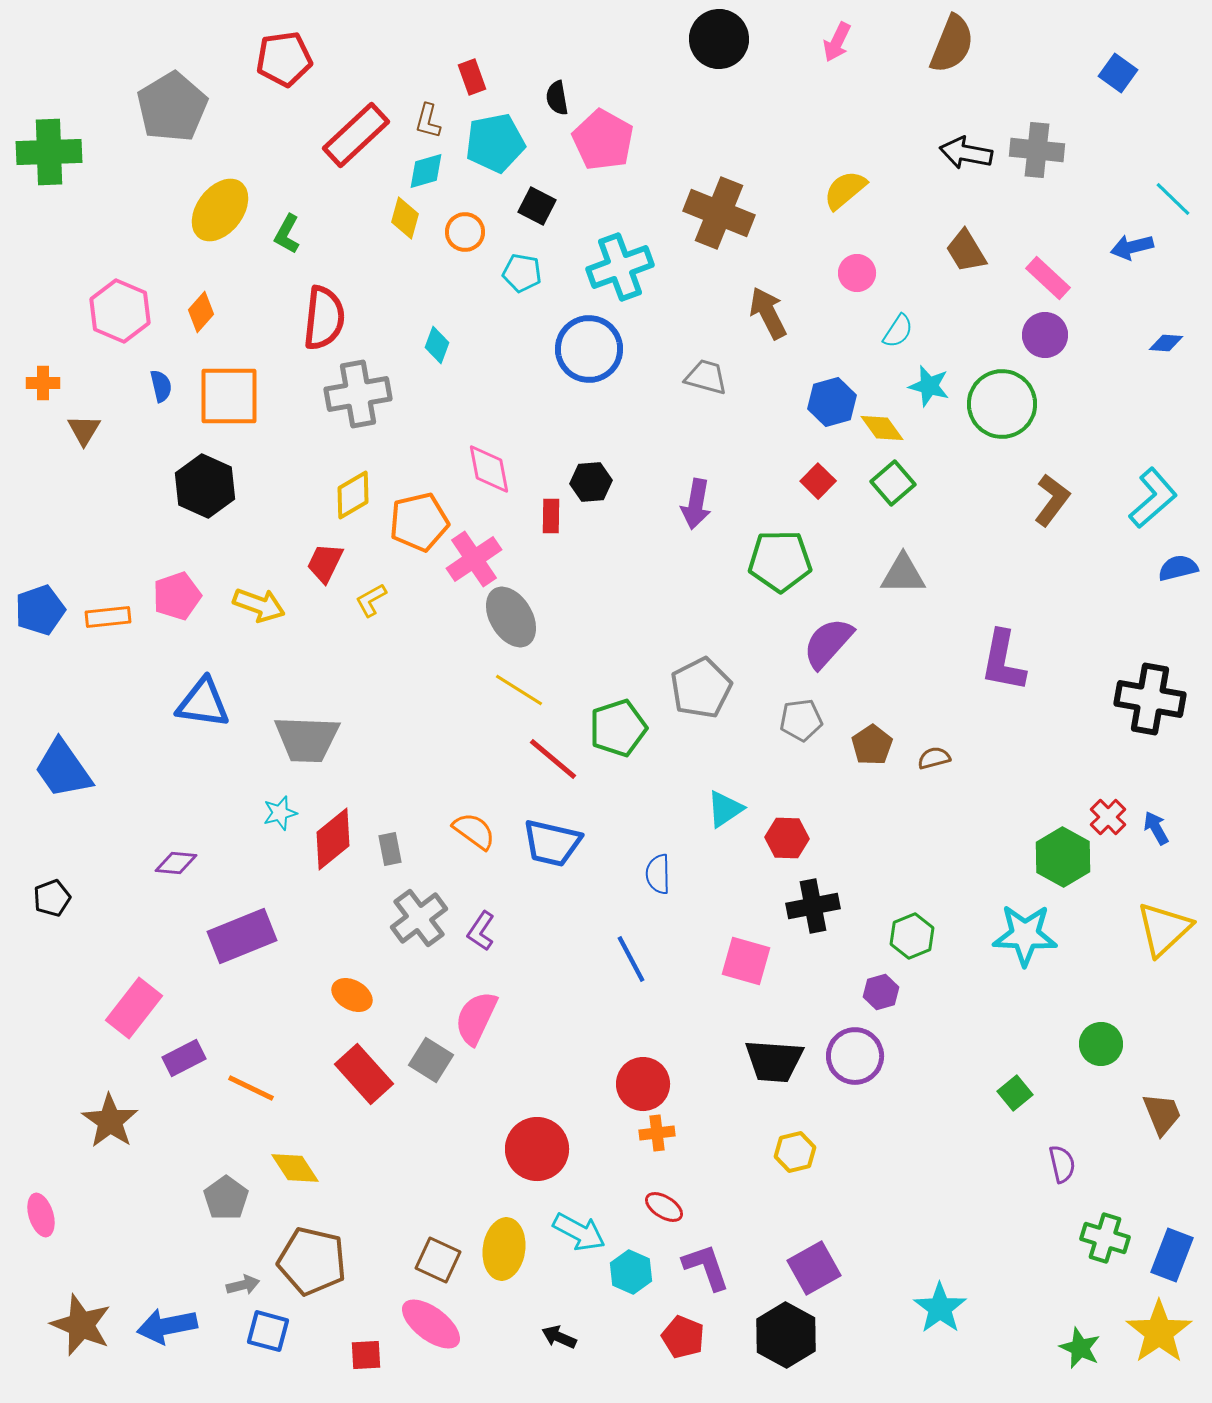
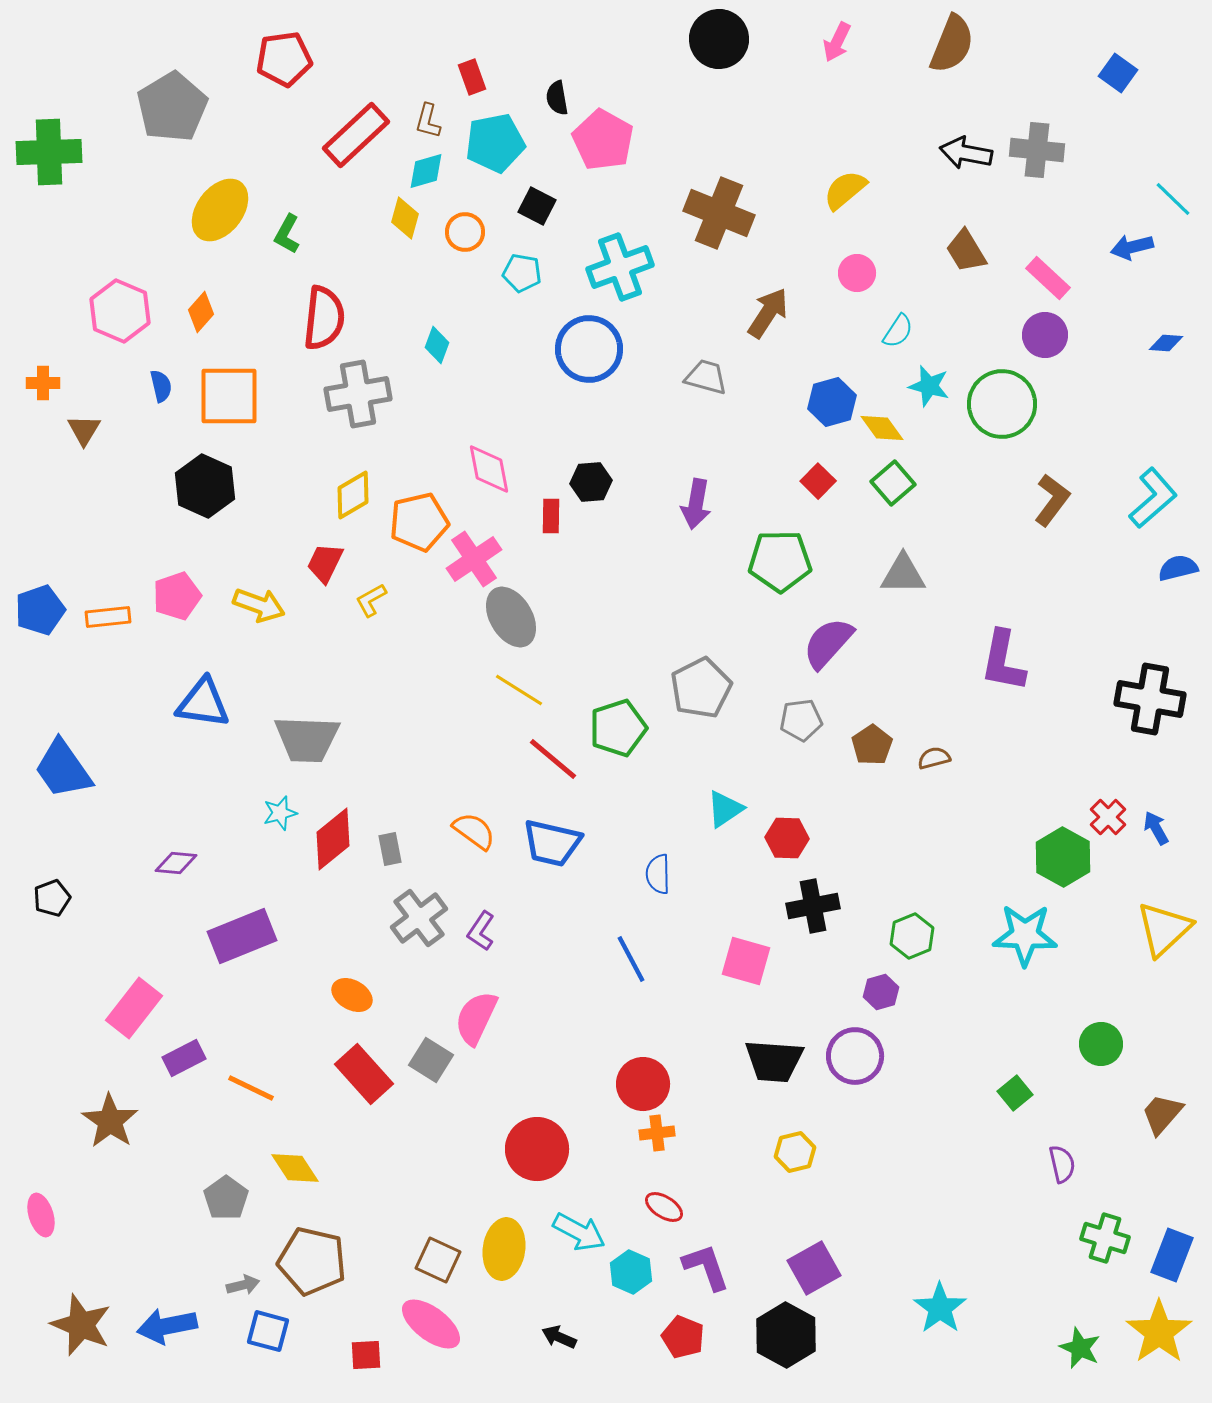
brown arrow at (768, 313): rotated 60 degrees clockwise
brown trapezoid at (1162, 1114): rotated 117 degrees counterclockwise
